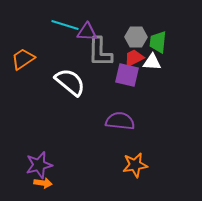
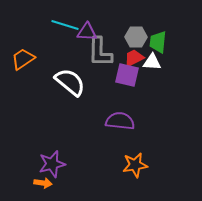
purple star: moved 13 px right, 1 px up
